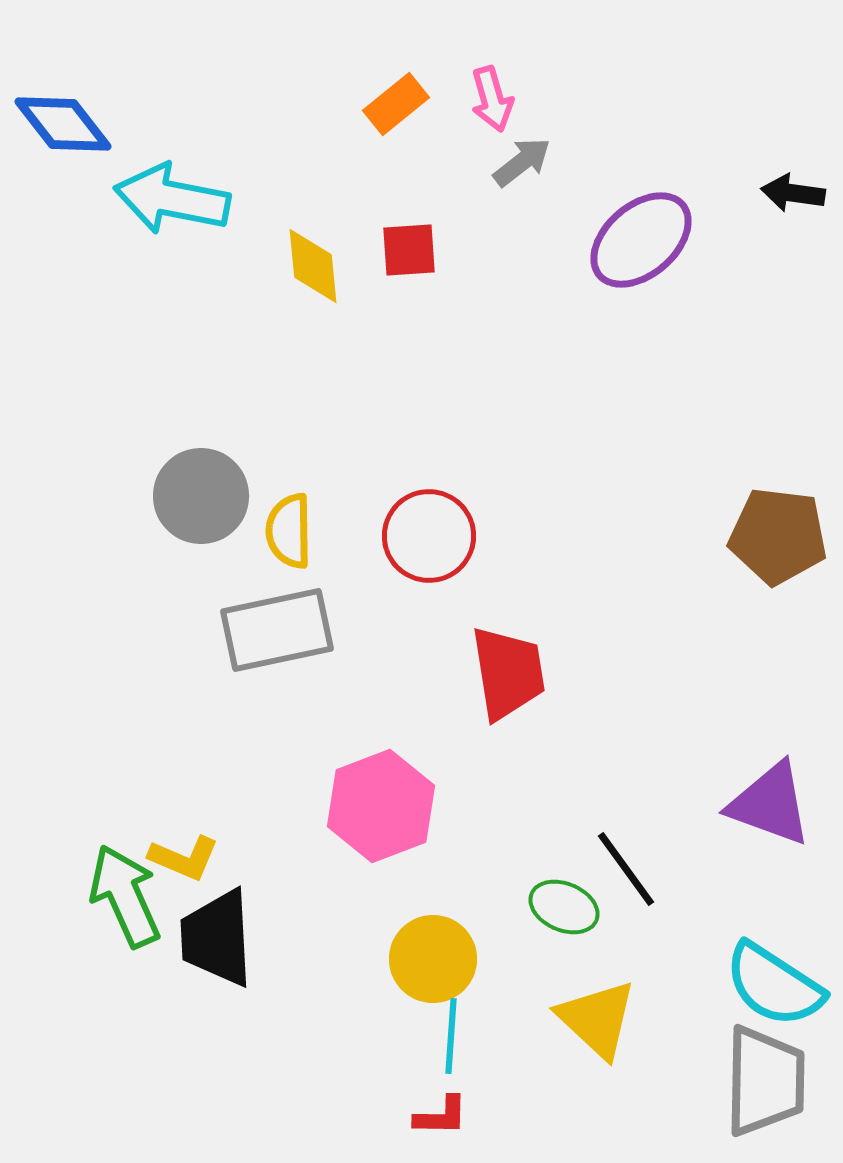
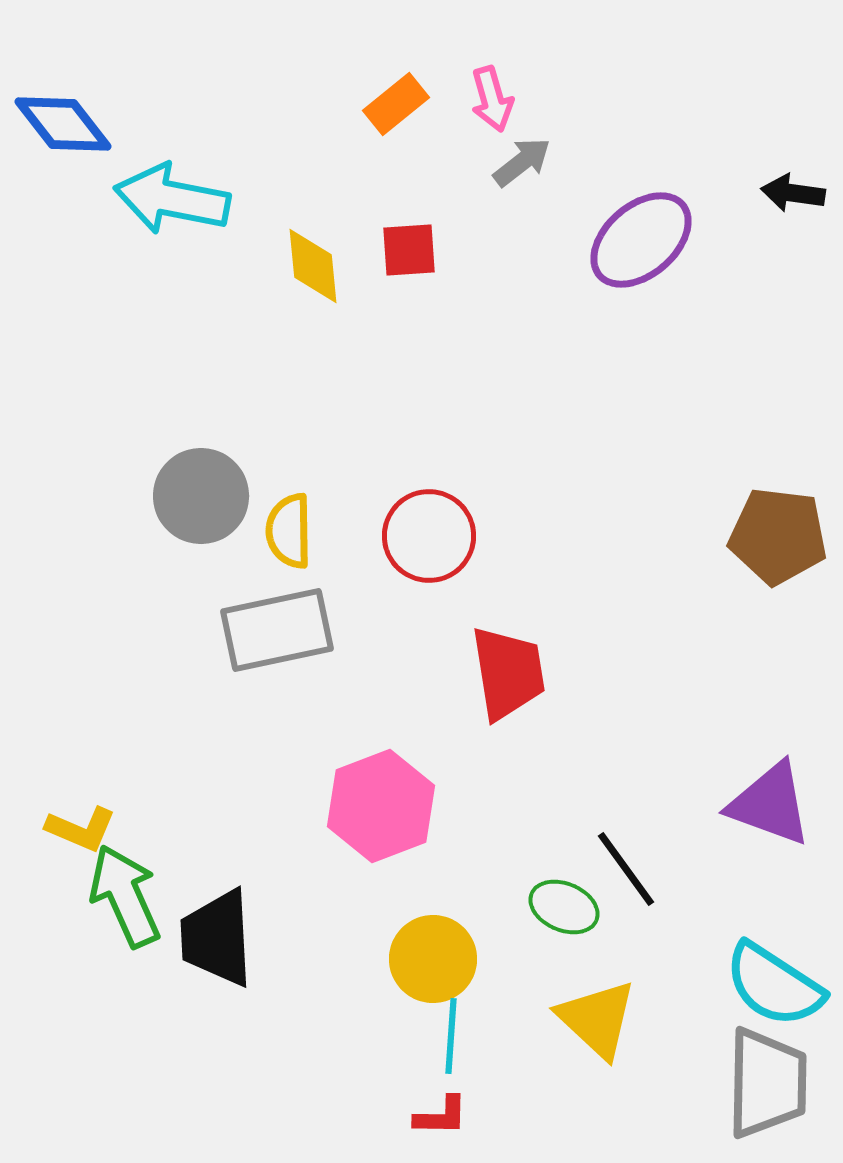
yellow L-shape: moved 103 px left, 29 px up
gray trapezoid: moved 2 px right, 2 px down
